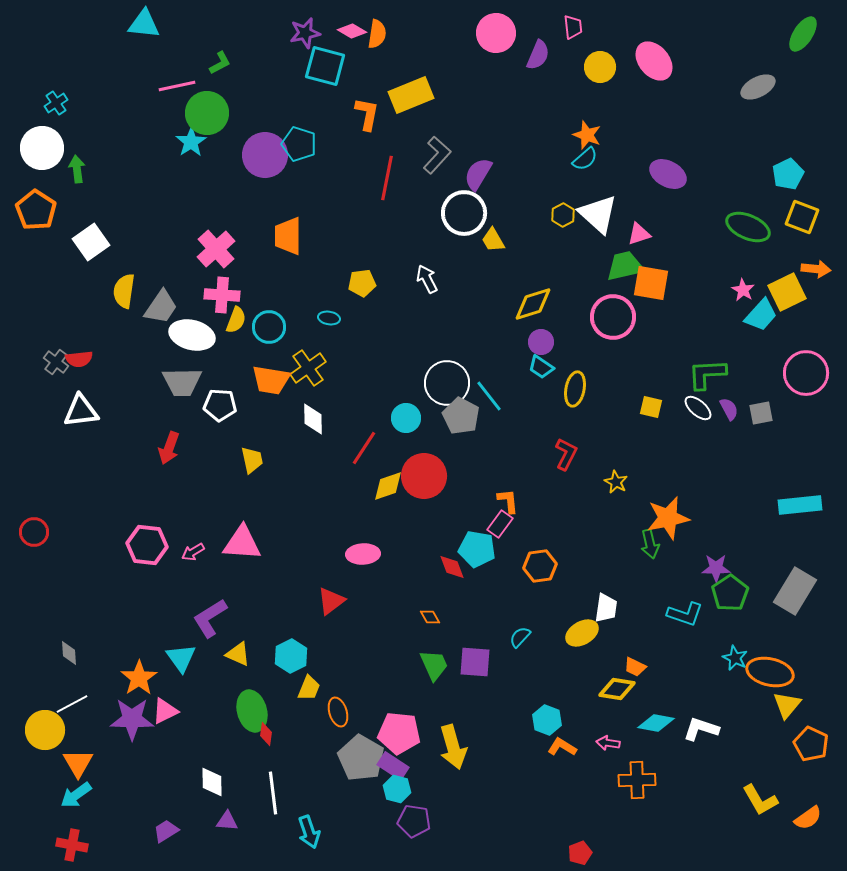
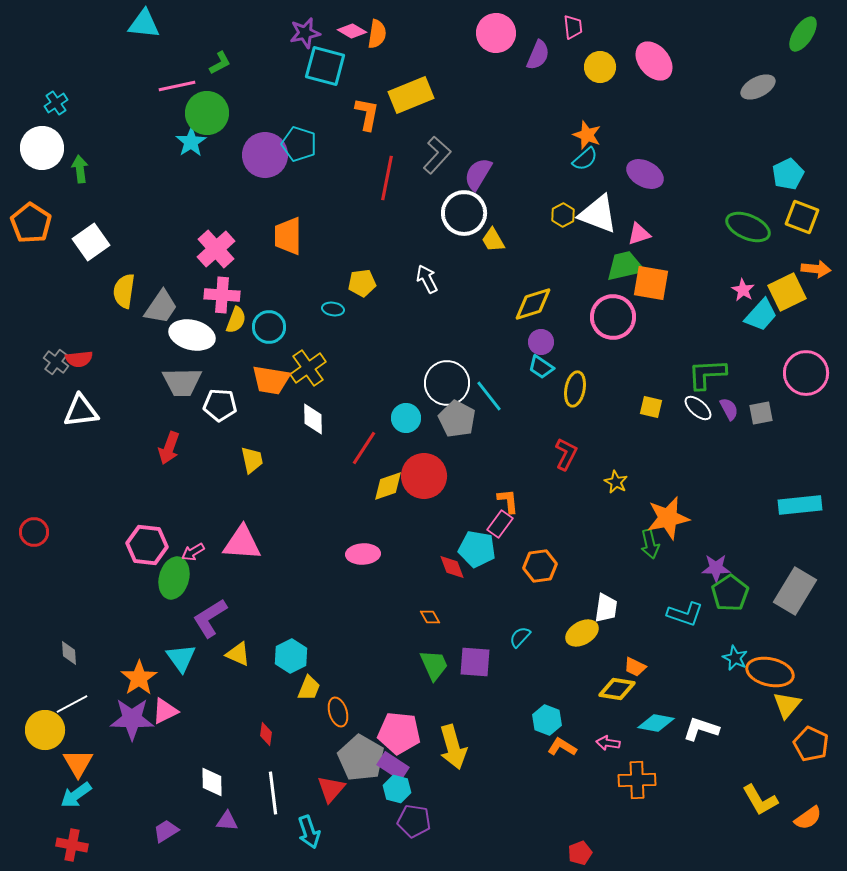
green arrow at (77, 169): moved 3 px right
purple ellipse at (668, 174): moved 23 px left
orange pentagon at (36, 210): moved 5 px left, 13 px down
white triangle at (598, 214): rotated 21 degrees counterclockwise
cyan ellipse at (329, 318): moved 4 px right, 9 px up
gray pentagon at (461, 416): moved 4 px left, 3 px down
red triangle at (331, 601): moved 188 px down; rotated 12 degrees counterclockwise
green ellipse at (252, 711): moved 78 px left, 133 px up; rotated 30 degrees clockwise
